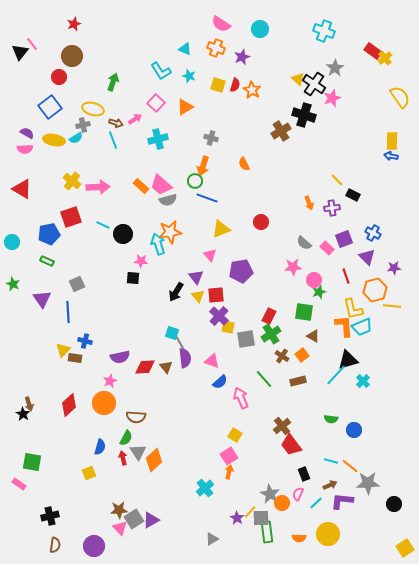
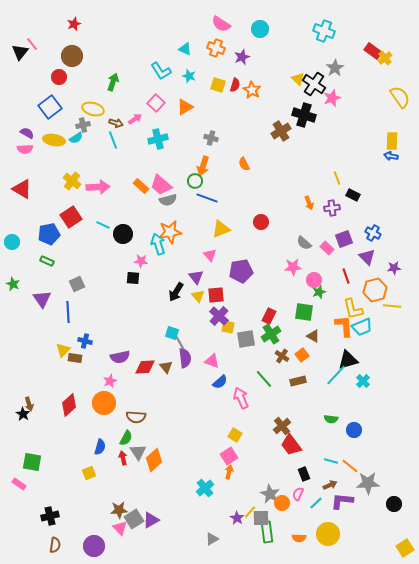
yellow line at (337, 180): moved 2 px up; rotated 24 degrees clockwise
red square at (71, 217): rotated 15 degrees counterclockwise
